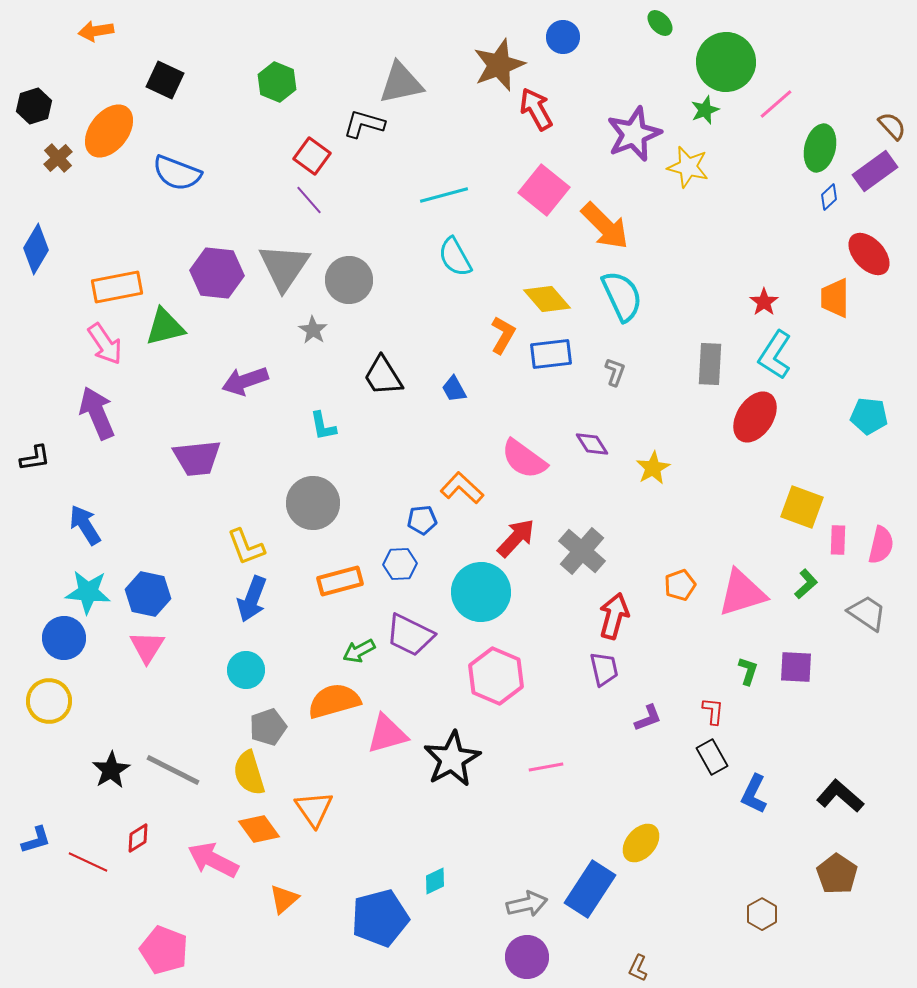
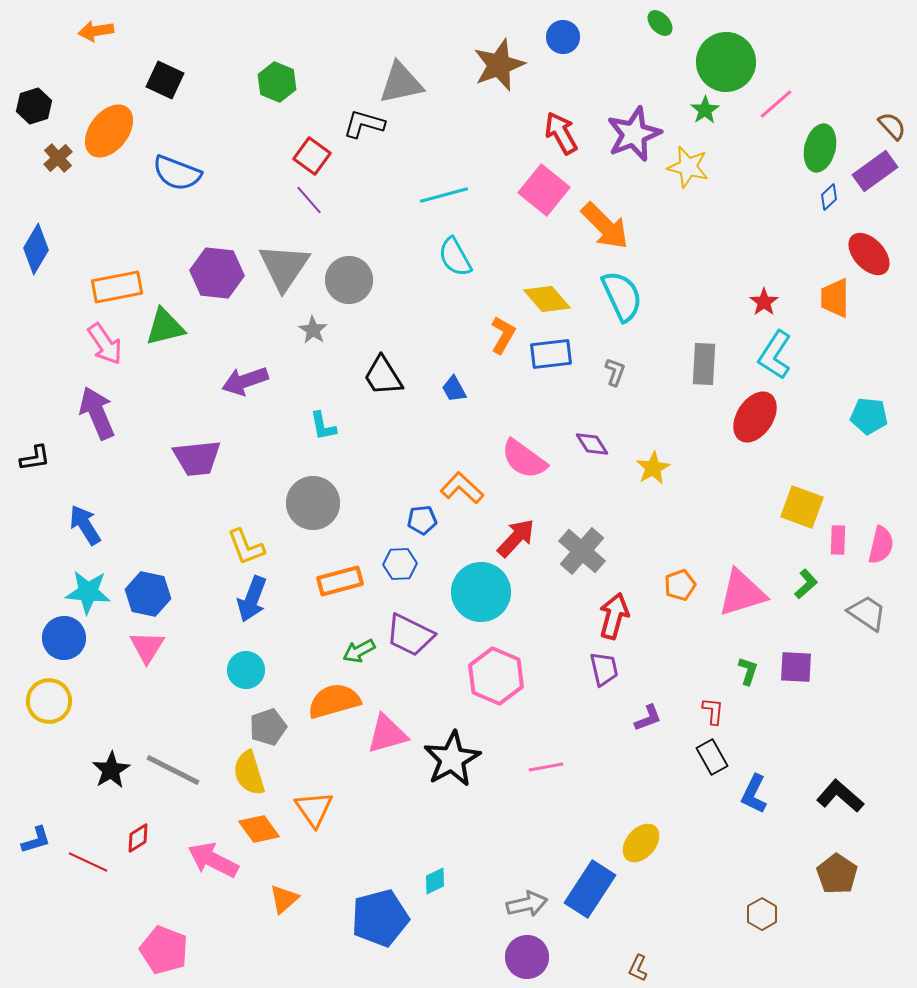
red arrow at (536, 109): moved 25 px right, 24 px down
green star at (705, 110): rotated 12 degrees counterclockwise
gray rectangle at (710, 364): moved 6 px left
